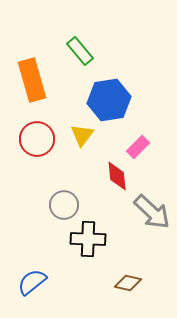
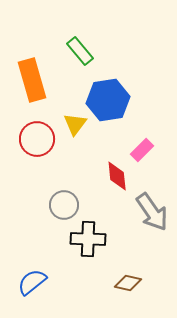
blue hexagon: moved 1 px left
yellow triangle: moved 7 px left, 11 px up
pink rectangle: moved 4 px right, 3 px down
gray arrow: rotated 12 degrees clockwise
